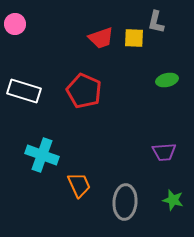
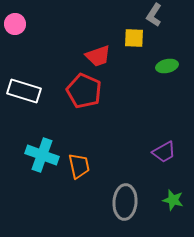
gray L-shape: moved 2 px left, 7 px up; rotated 20 degrees clockwise
red trapezoid: moved 3 px left, 18 px down
green ellipse: moved 14 px up
purple trapezoid: rotated 25 degrees counterclockwise
orange trapezoid: moved 19 px up; rotated 12 degrees clockwise
